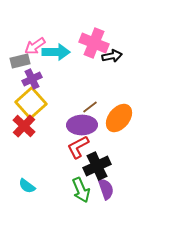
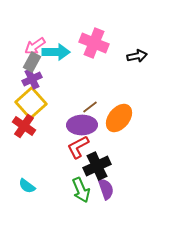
black arrow: moved 25 px right
gray rectangle: moved 12 px right, 1 px down; rotated 48 degrees counterclockwise
red cross: rotated 10 degrees counterclockwise
